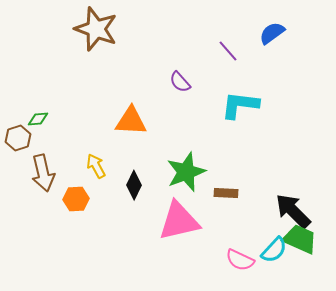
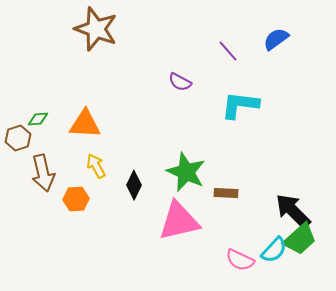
blue semicircle: moved 4 px right, 6 px down
purple semicircle: rotated 20 degrees counterclockwise
orange triangle: moved 46 px left, 3 px down
green star: rotated 27 degrees counterclockwise
green trapezoid: rotated 114 degrees clockwise
